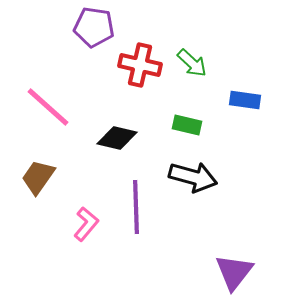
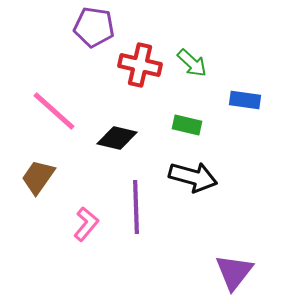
pink line: moved 6 px right, 4 px down
